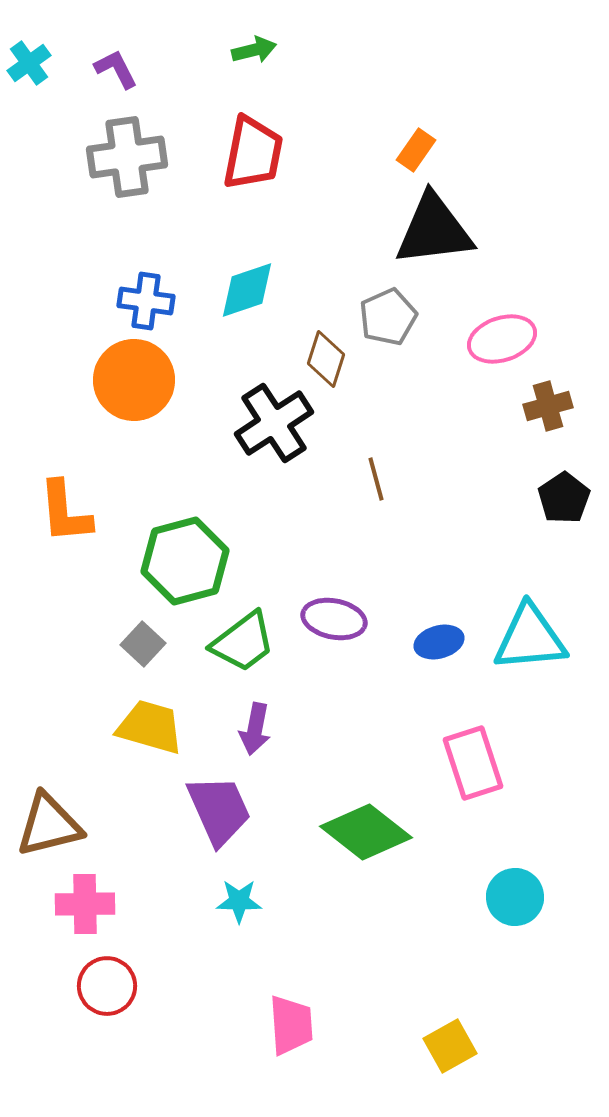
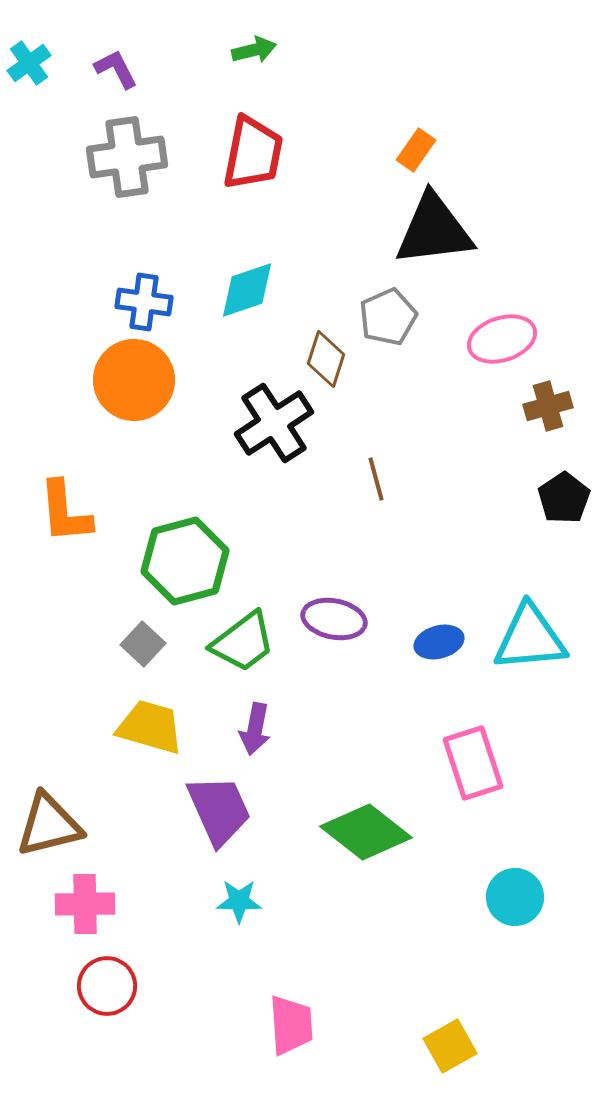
blue cross: moved 2 px left, 1 px down
